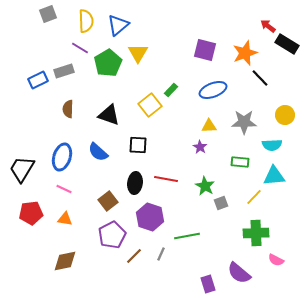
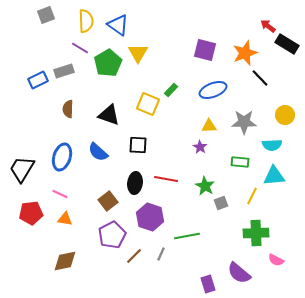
gray square at (48, 14): moved 2 px left, 1 px down
blue triangle at (118, 25): rotated 45 degrees counterclockwise
yellow square at (150, 105): moved 2 px left, 1 px up; rotated 30 degrees counterclockwise
pink line at (64, 189): moved 4 px left, 5 px down
yellow line at (254, 197): moved 2 px left, 1 px up; rotated 18 degrees counterclockwise
